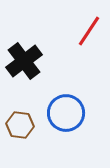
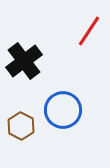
blue circle: moved 3 px left, 3 px up
brown hexagon: moved 1 px right, 1 px down; rotated 20 degrees clockwise
